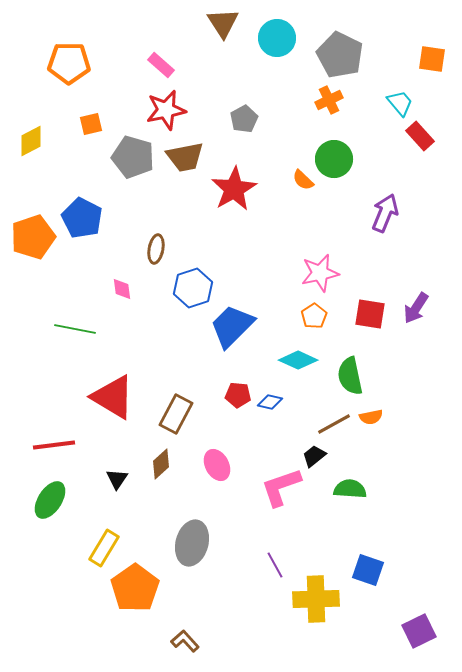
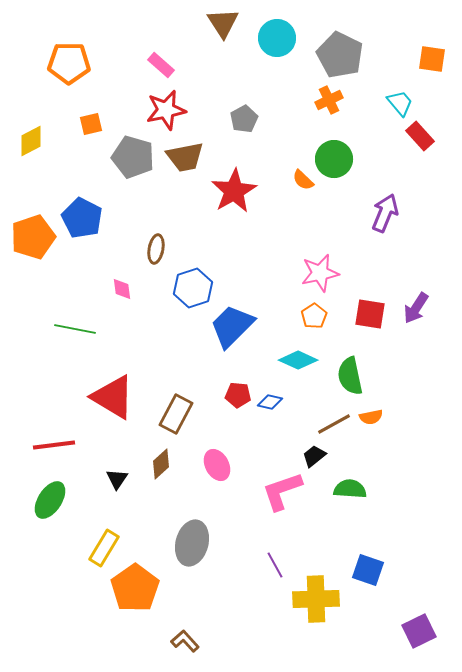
red star at (234, 189): moved 2 px down
pink L-shape at (281, 487): moved 1 px right, 4 px down
